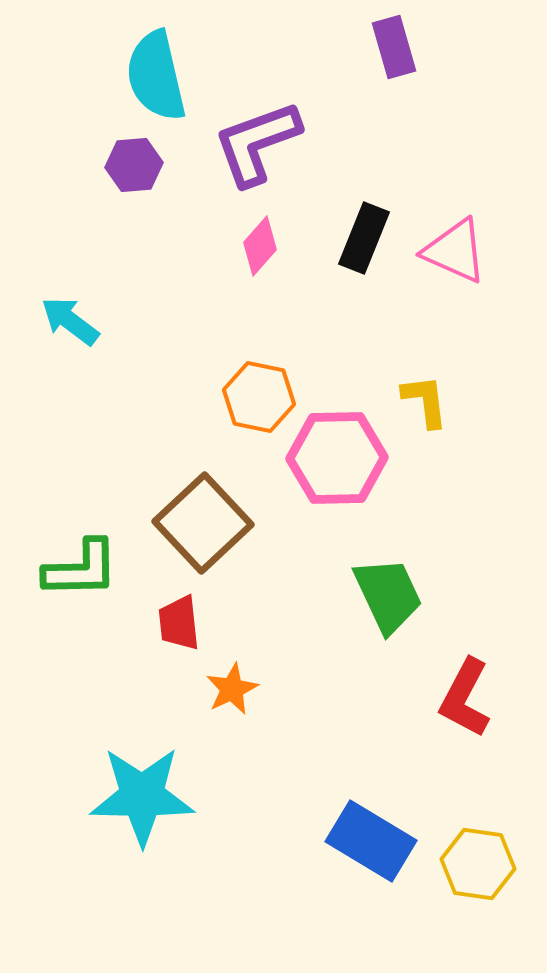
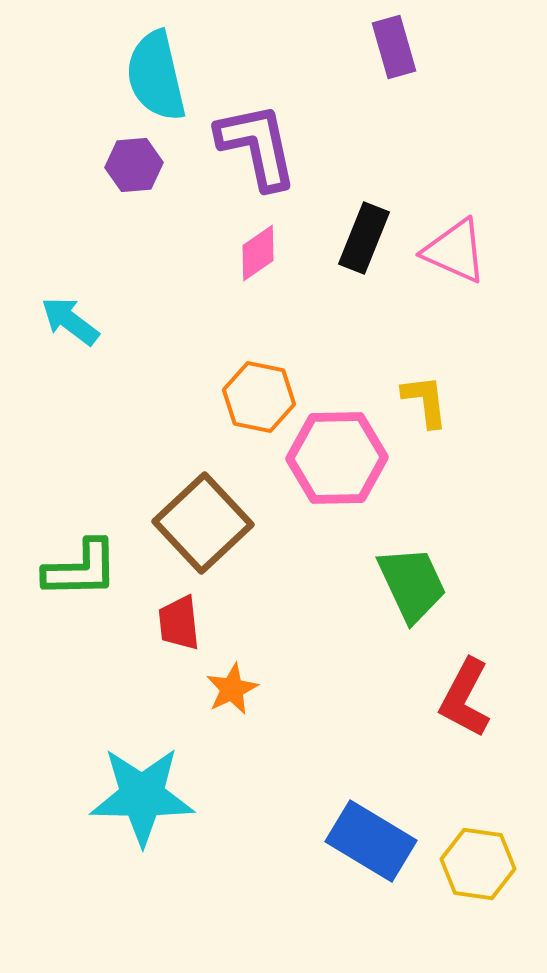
purple L-shape: moved 3 px down; rotated 98 degrees clockwise
pink diamond: moved 2 px left, 7 px down; rotated 14 degrees clockwise
green trapezoid: moved 24 px right, 11 px up
